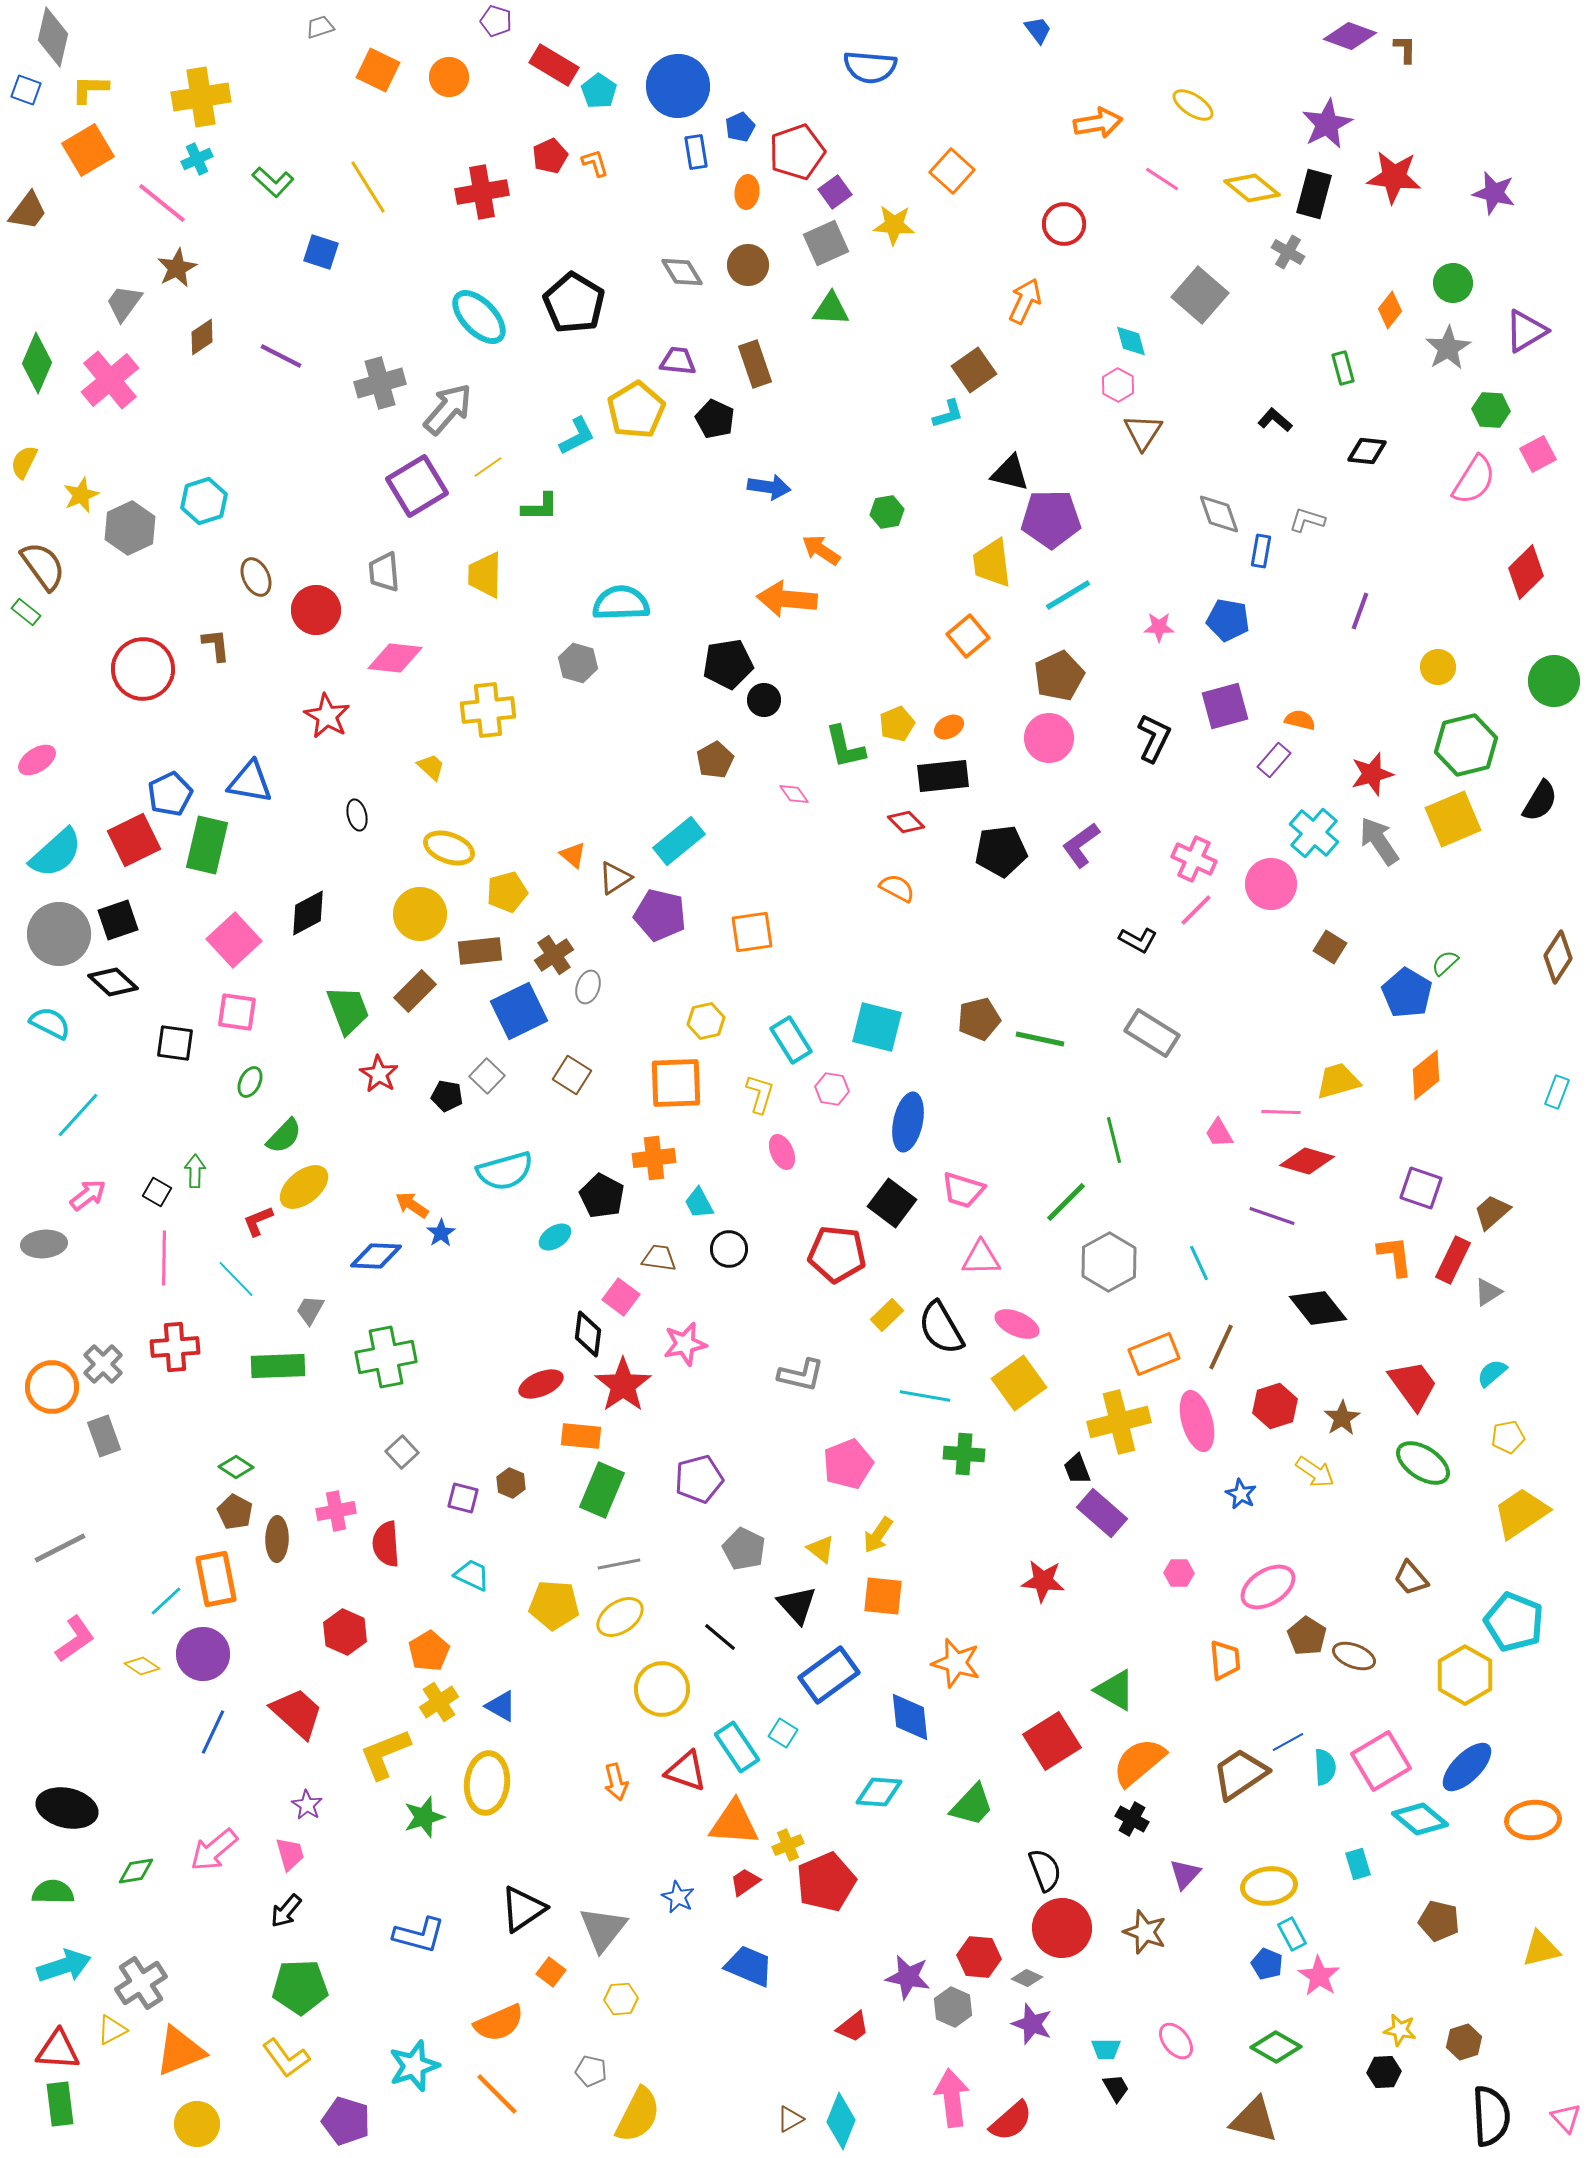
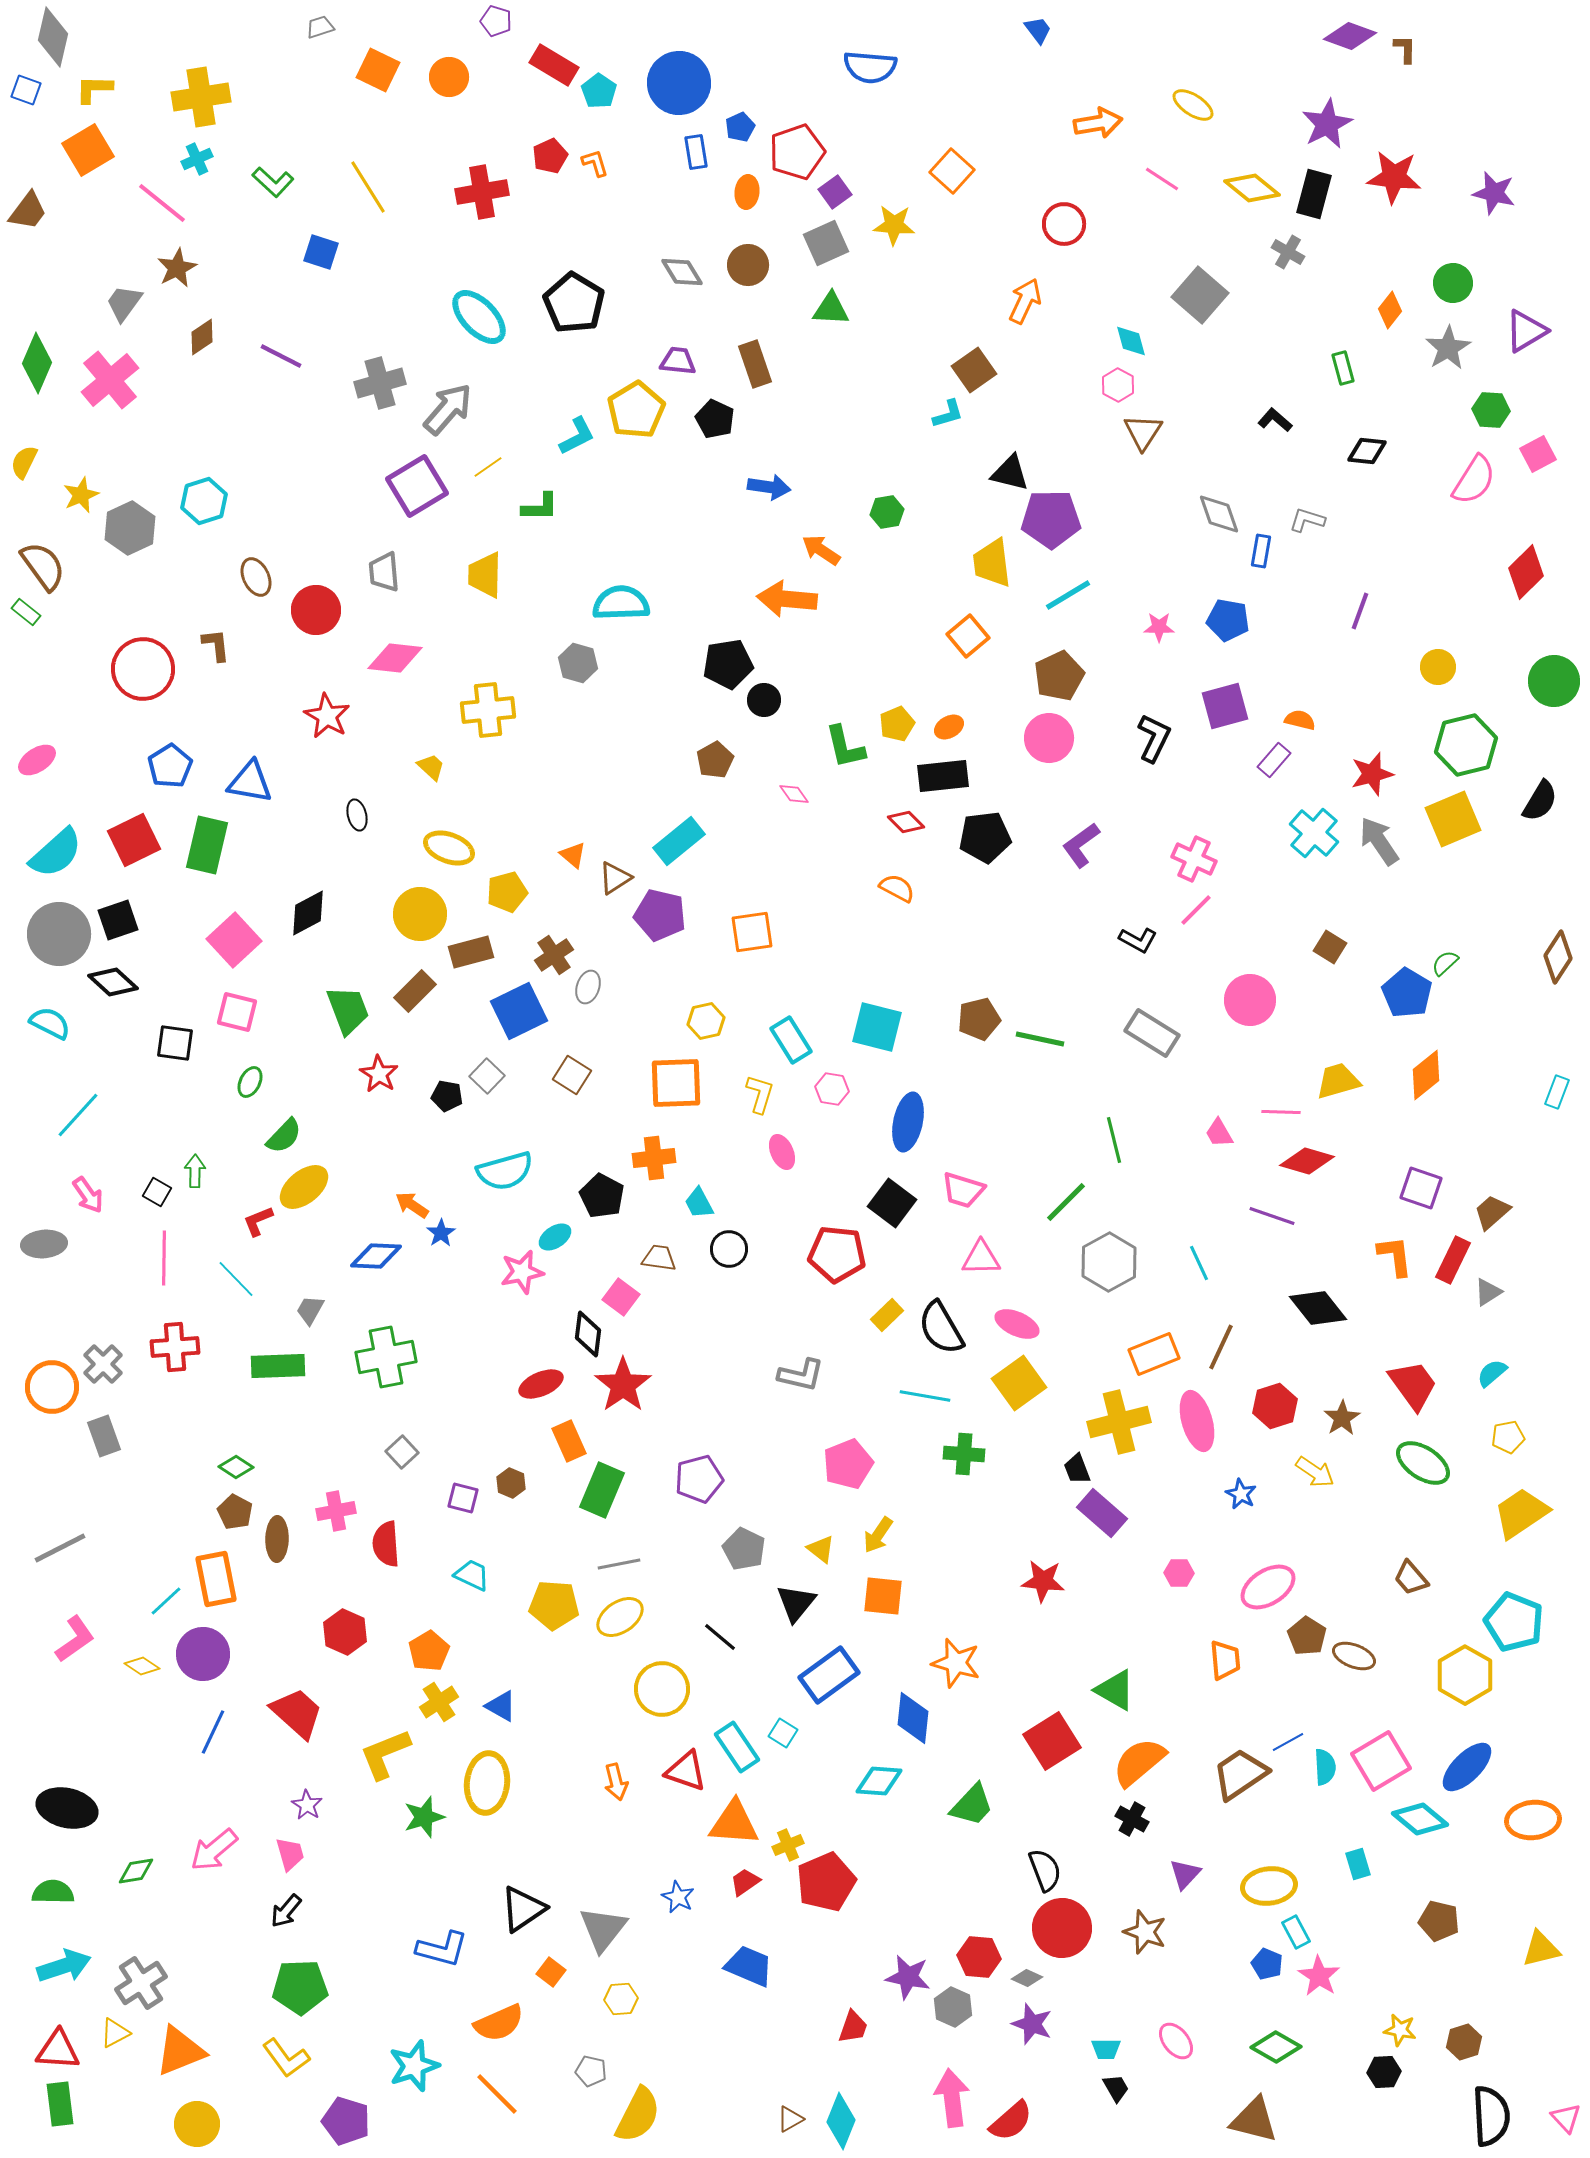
blue circle at (678, 86): moved 1 px right, 3 px up
yellow L-shape at (90, 89): moved 4 px right
blue pentagon at (170, 794): moved 28 px up; rotated 6 degrees counterclockwise
black pentagon at (1001, 851): moved 16 px left, 14 px up
pink circle at (1271, 884): moved 21 px left, 116 px down
brown rectangle at (480, 951): moved 9 px left, 1 px down; rotated 9 degrees counterclockwise
pink square at (237, 1012): rotated 6 degrees clockwise
pink arrow at (88, 1195): rotated 93 degrees clockwise
pink star at (685, 1344): moved 163 px left, 72 px up
orange rectangle at (581, 1436): moved 12 px left, 5 px down; rotated 60 degrees clockwise
black triangle at (797, 1605): moved 1 px left, 2 px up; rotated 21 degrees clockwise
blue diamond at (910, 1717): moved 3 px right, 1 px down; rotated 12 degrees clockwise
cyan diamond at (879, 1792): moved 11 px up
cyan rectangle at (1292, 1934): moved 4 px right, 2 px up
blue L-shape at (419, 1935): moved 23 px right, 14 px down
red trapezoid at (853, 2027): rotated 33 degrees counterclockwise
yellow triangle at (112, 2030): moved 3 px right, 3 px down
